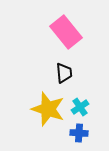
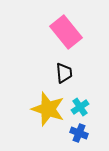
blue cross: rotated 18 degrees clockwise
